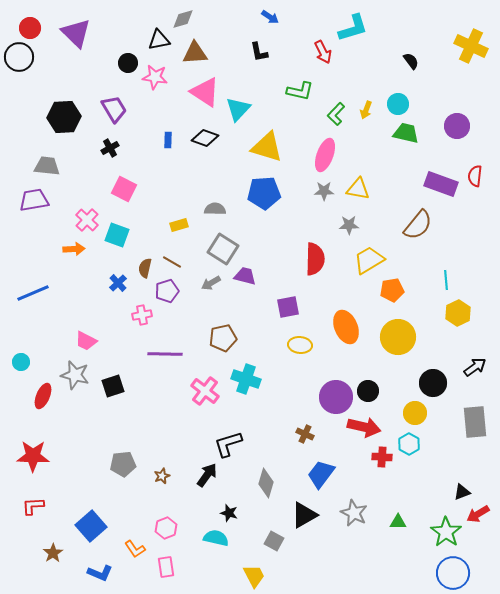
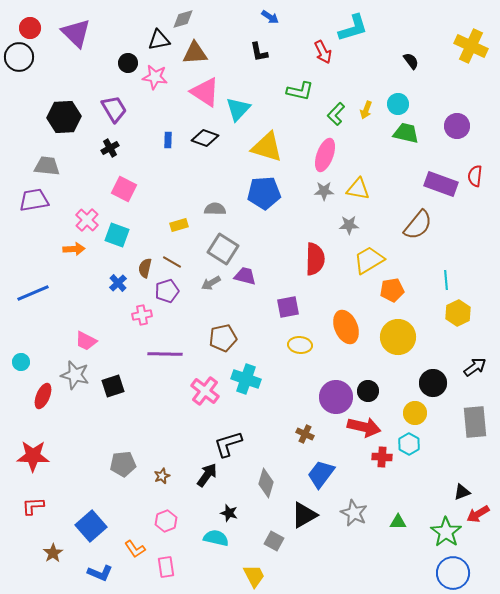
pink hexagon at (166, 528): moved 7 px up
